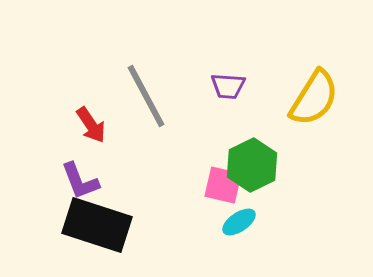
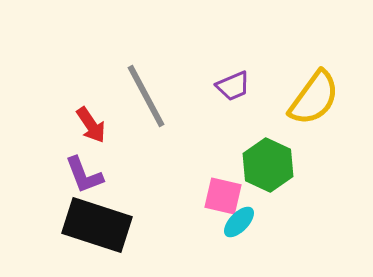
purple trapezoid: moved 5 px right; rotated 27 degrees counterclockwise
yellow semicircle: rotated 4 degrees clockwise
green hexagon: moved 16 px right; rotated 9 degrees counterclockwise
purple L-shape: moved 4 px right, 6 px up
pink square: moved 11 px down
cyan ellipse: rotated 12 degrees counterclockwise
